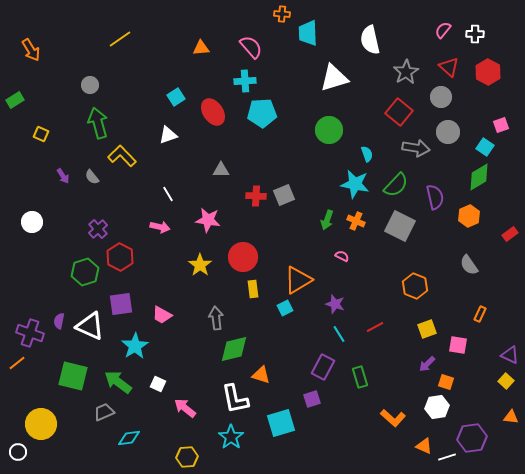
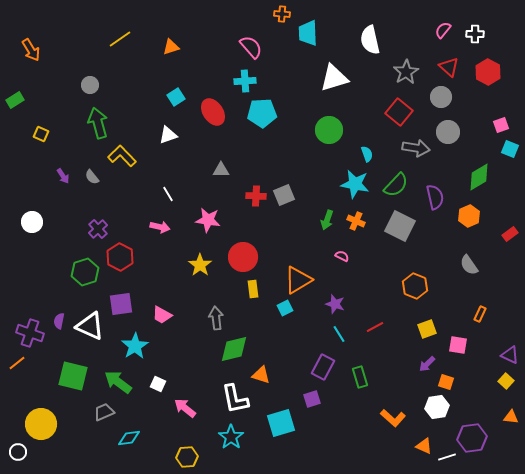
orange triangle at (201, 48): moved 30 px left, 1 px up; rotated 12 degrees counterclockwise
cyan square at (485, 147): moved 25 px right, 2 px down; rotated 12 degrees counterclockwise
